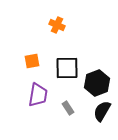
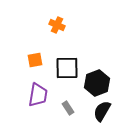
orange square: moved 3 px right, 1 px up
